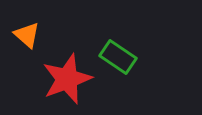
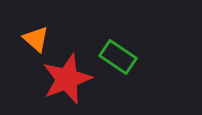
orange triangle: moved 9 px right, 4 px down
